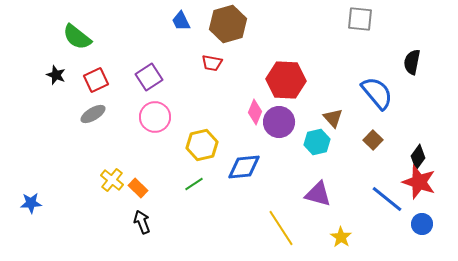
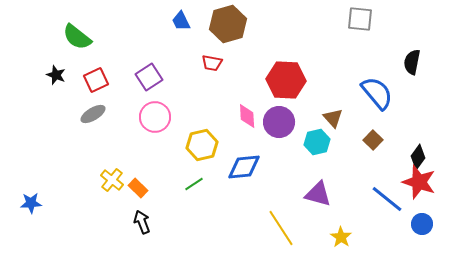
pink diamond: moved 8 px left, 4 px down; rotated 25 degrees counterclockwise
